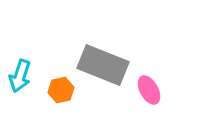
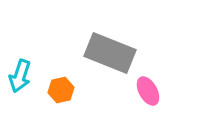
gray rectangle: moved 7 px right, 12 px up
pink ellipse: moved 1 px left, 1 px down
